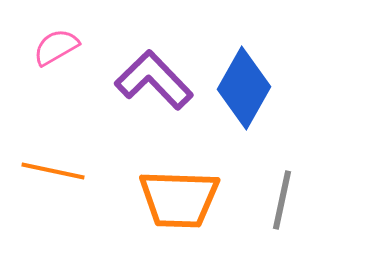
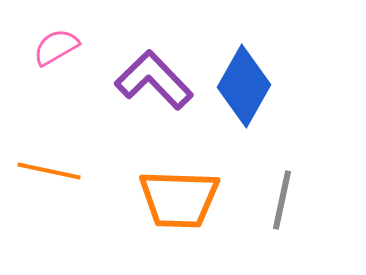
blue diamond: moved 2 px up
orange line: moved 4 px left
